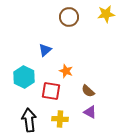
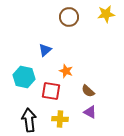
cyan hexagon: rotated 15 degrees counterclockwise
